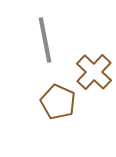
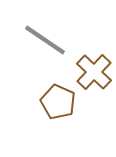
gray line: rotated 45 degrees counterclockwise
